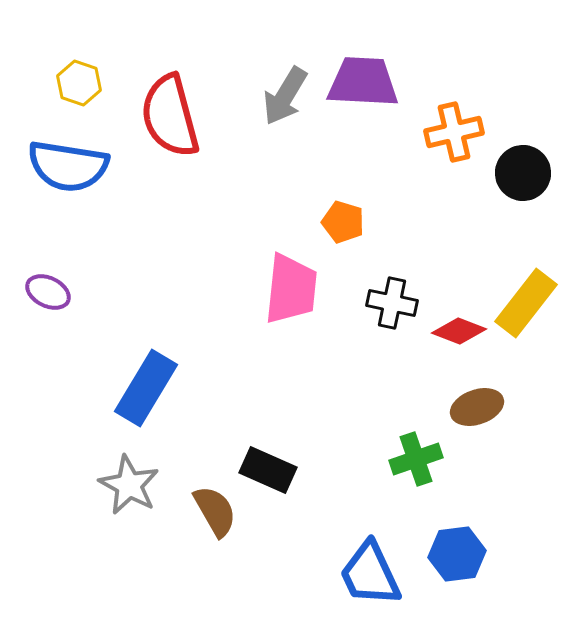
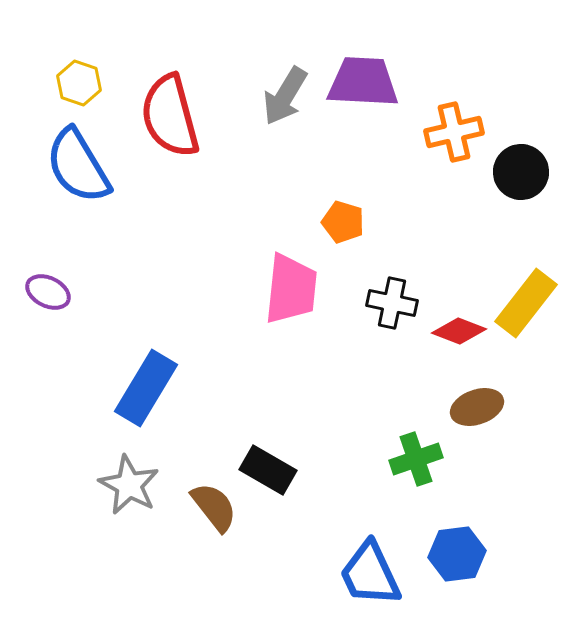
blue semicircle: moved 10 px right; rotated 50 degrees clockwise
black circle: moved 2 px left, 1 px up
black rectangle: rotated 6 degrees clockwise
brown semicircle: moved 1 px left, 4 px up; rotated 8 degrees counterclockwise
